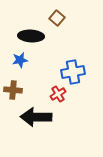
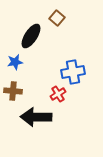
black ellipse: rotated 60 degrees counterclockwise
blue star: moved 5 px left, 2 px down
brown cross: moved 1 px down
